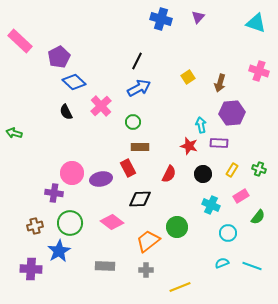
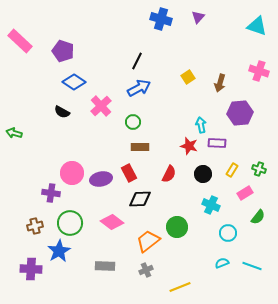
cyan triangle at (256, 23): moved 1 px right, 3 px down
purple pentagon at (59, 57): moved 4 px right, 6 px up; rotated 25 degrees counterclockwise
blue diamond at (74, 82): rotated 10 degrees counterclockwise
black semicircle at (66, 112): moved 4 px left; rotated 35 degrees counterclockwise
purple hexagon at (232, 113): moved 8 px right
purple rectangle at (219, 143): moved 2 px left
red rectangle at (128, 168): moved 1 px right, 5 px down
purple cross at (54, 193): moved 3 px left
pink rectangle at (241, 196): moved 4 px right, 3 px up
gray cross at (146, 270): rotated 24 degrees counterclockwise
